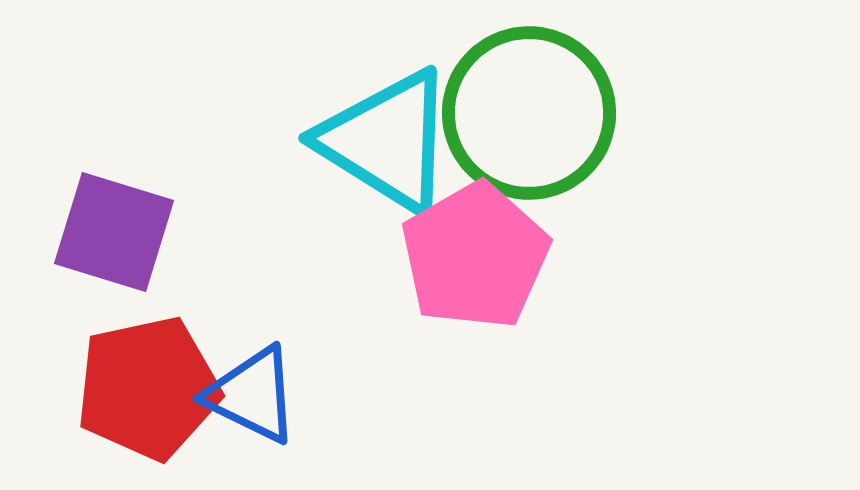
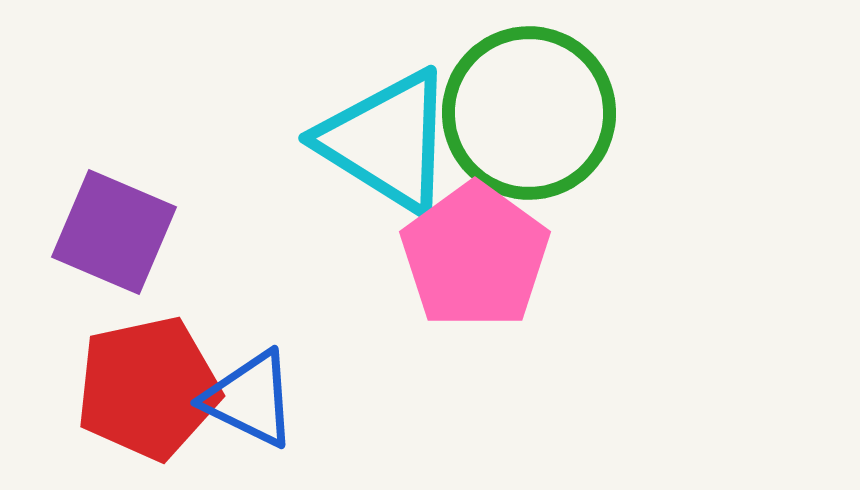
purple square: rotated 6 degrees clockwise
pink pentagon: rotated 6 degrees counterclockwise
blue triangle: moved 2 px left, 4 px down
